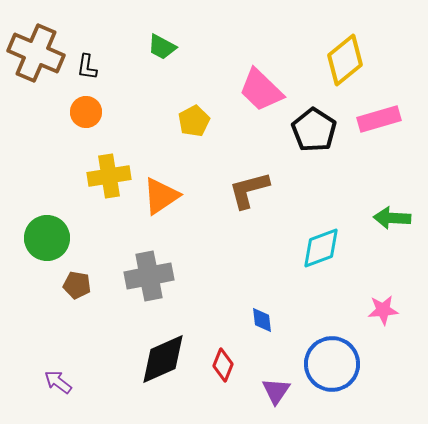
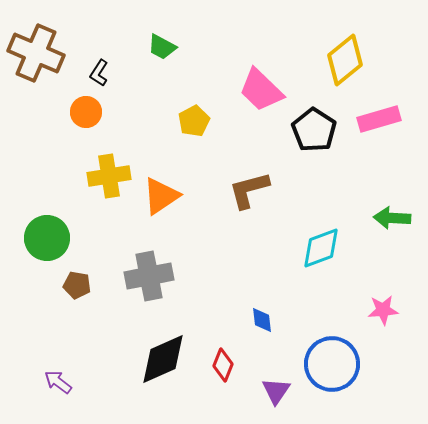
black L-shape: moved 12 px right, 6 px down; rotated 24 degrees clockwise
